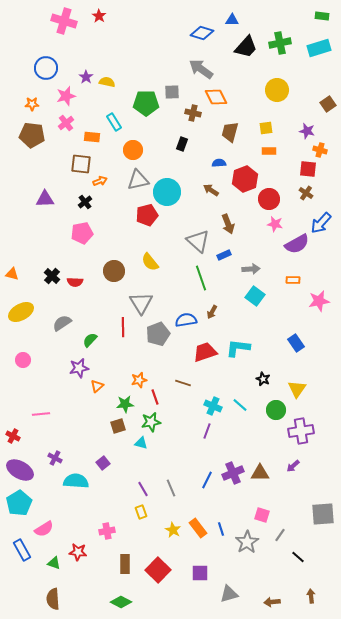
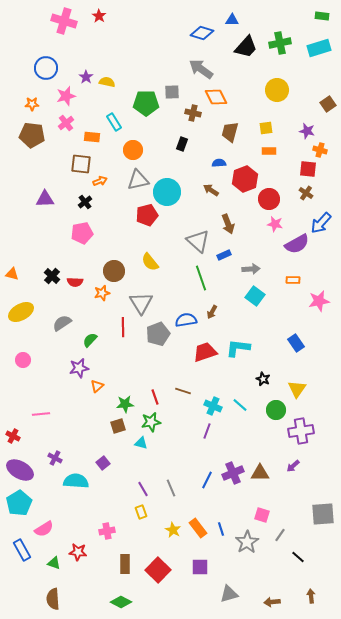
orange star at (139, 380): moved 37 px left, 87 px up
brown line at (183, 383): moved 8 px down
purple square at (200, 573): moved 6 px up
